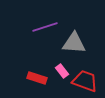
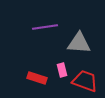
purple line: rotated 10 degrees clockwise
gray triangle: moved 5 px right
pink rectangle: moved 1 px up; rotated 24 degrees clockwise
